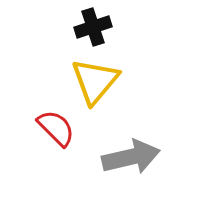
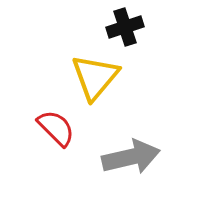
black cross: moved 32 px right
yellow triangle: moved 4 px up
